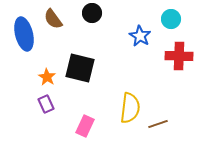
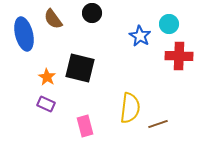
cyan circle: moved 2 px left, 5 px down
purple rectangle: rotated 42 degrees counterclockwise
pink rectangle: rotated 40 degrees counterclockwise
